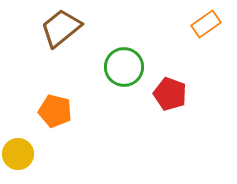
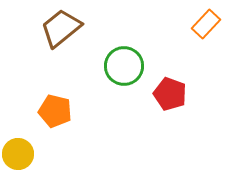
orange rectangle: rotated 12 degrees counterclockwise
green circle: moved 1 px up
